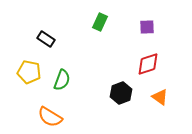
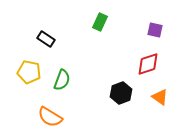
purple square: moved 8 px right, 3 px down; rotated 14 degrees clockwise
